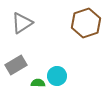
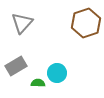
gray triangle: rotated 15 degrees counterclockwise
gray rectangle: moved 1 px down
cyan circle: moved 3 px up
